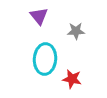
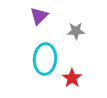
purple triangle: rotated 24 degrees clockwise
red star: moved 1 px up; rotated 24 degrees clockwise
